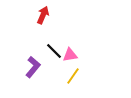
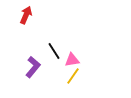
red arrow: moved 17 px left
black line: rotated 12 degrees clockwise
pink triangle: moved 2 px right, 5 px down
